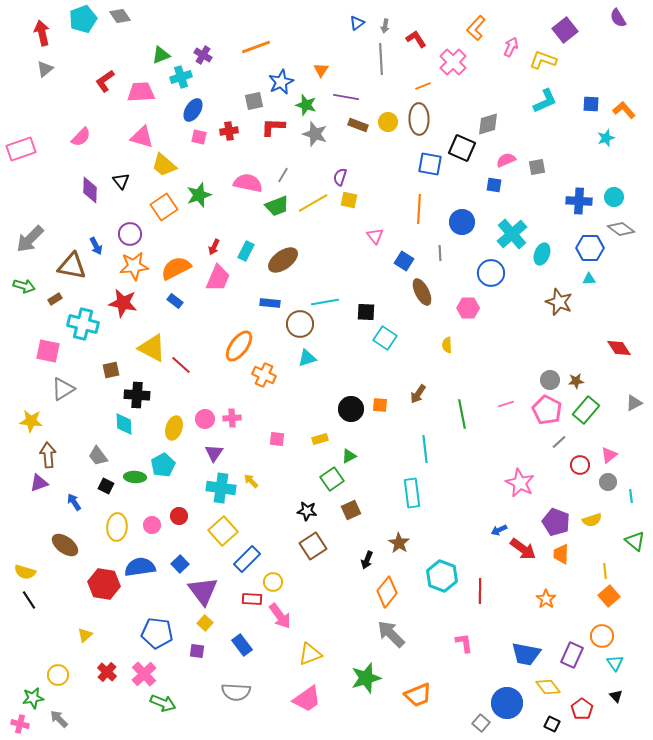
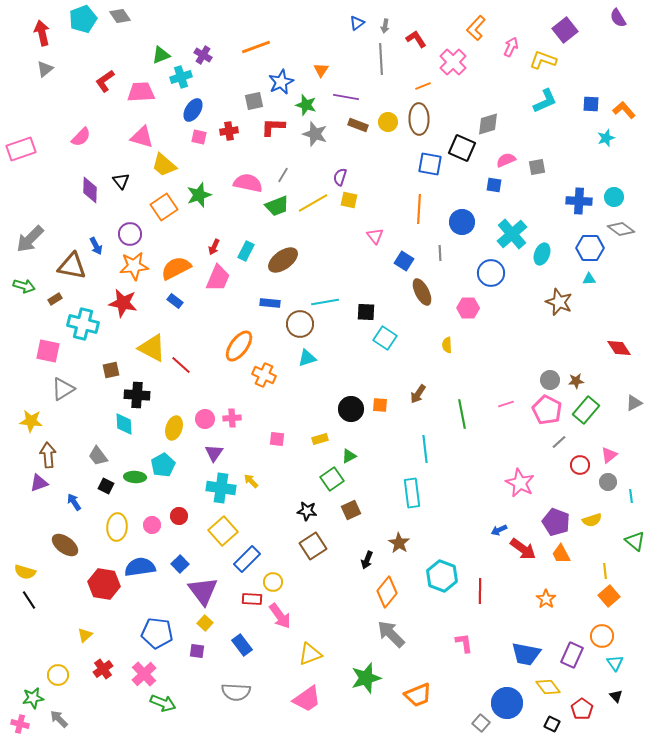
orange trapezoid at (561, 554): rotated 30 degrees counterclockwise
red cross at (107, 672): moved 4 px left, 3 px up; rotated 12 degrees clockwise
